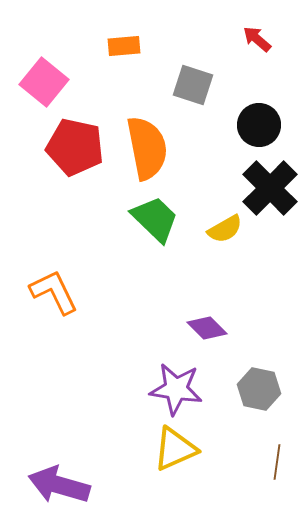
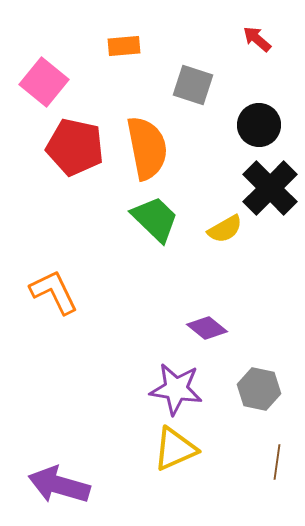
purple diamond: rotated 6 degrees counterclockwise
